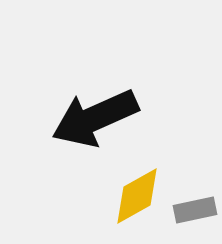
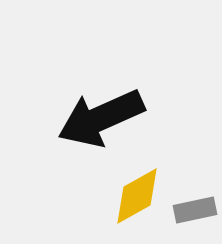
black arrow: moved 6 px right
